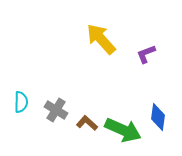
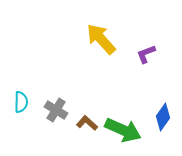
blue diamond: moved 5 px right; rotated 28 degrees clockwise
